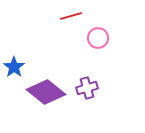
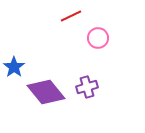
red line: rotated 10 degrees counterclockwise
purple cross: moved 1 px up
purple diamond: rotated 12 degrees clockwise
